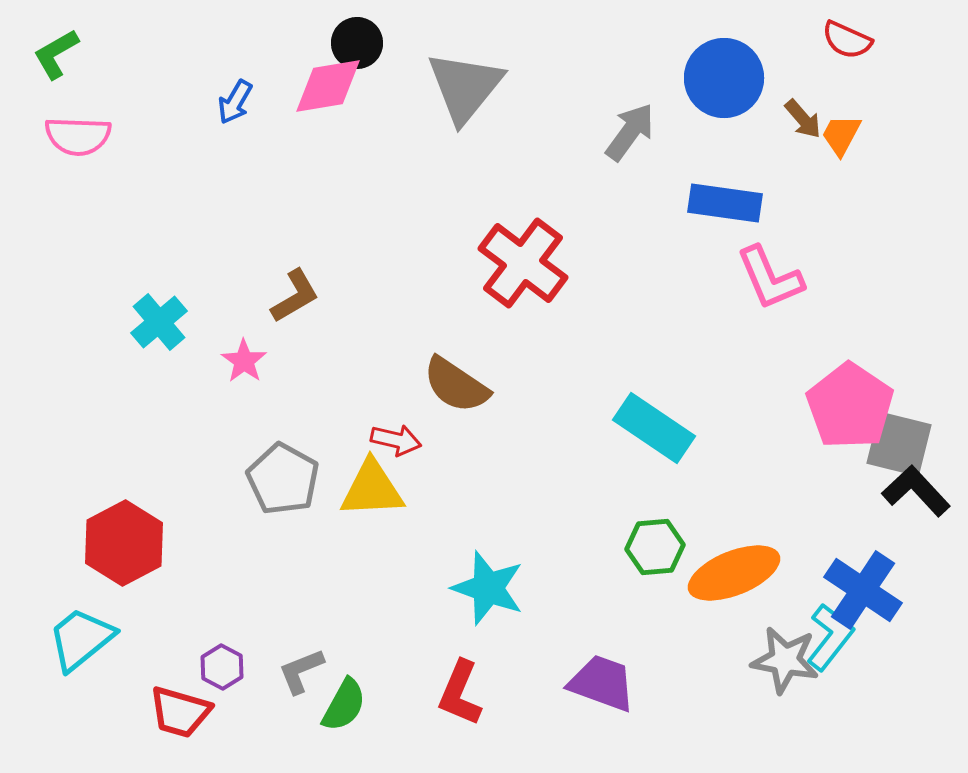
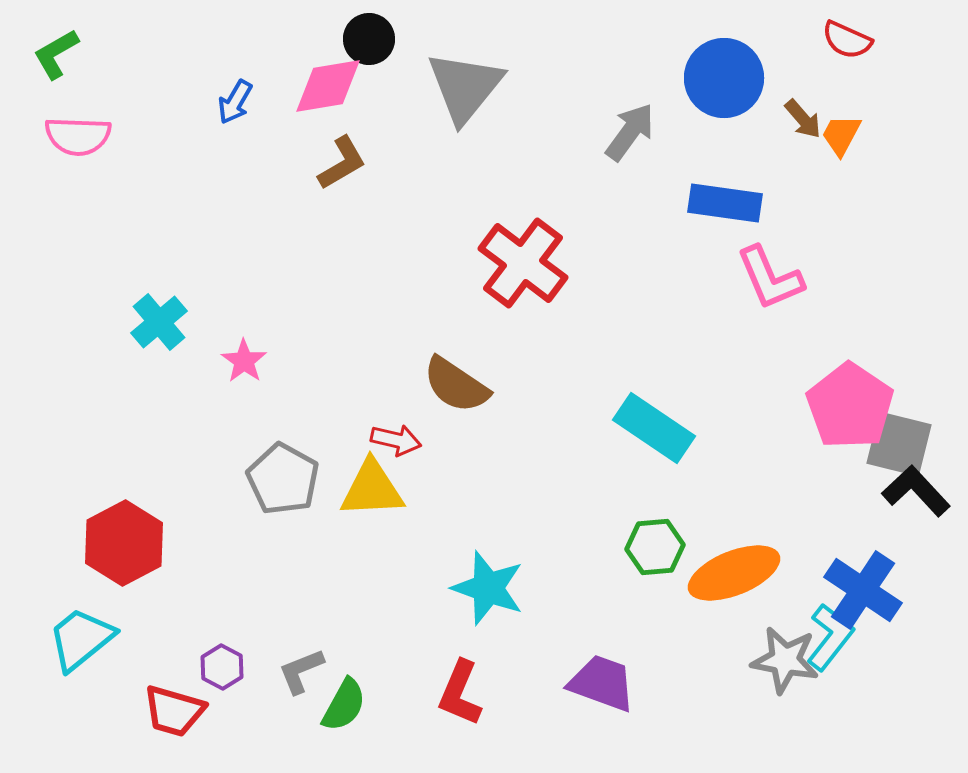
black circle: moved 12 px right, 4 px up
brown L-shape: moved 47 px right, 133 px up
red trapezoid: moved 6 px left, 1 px up
